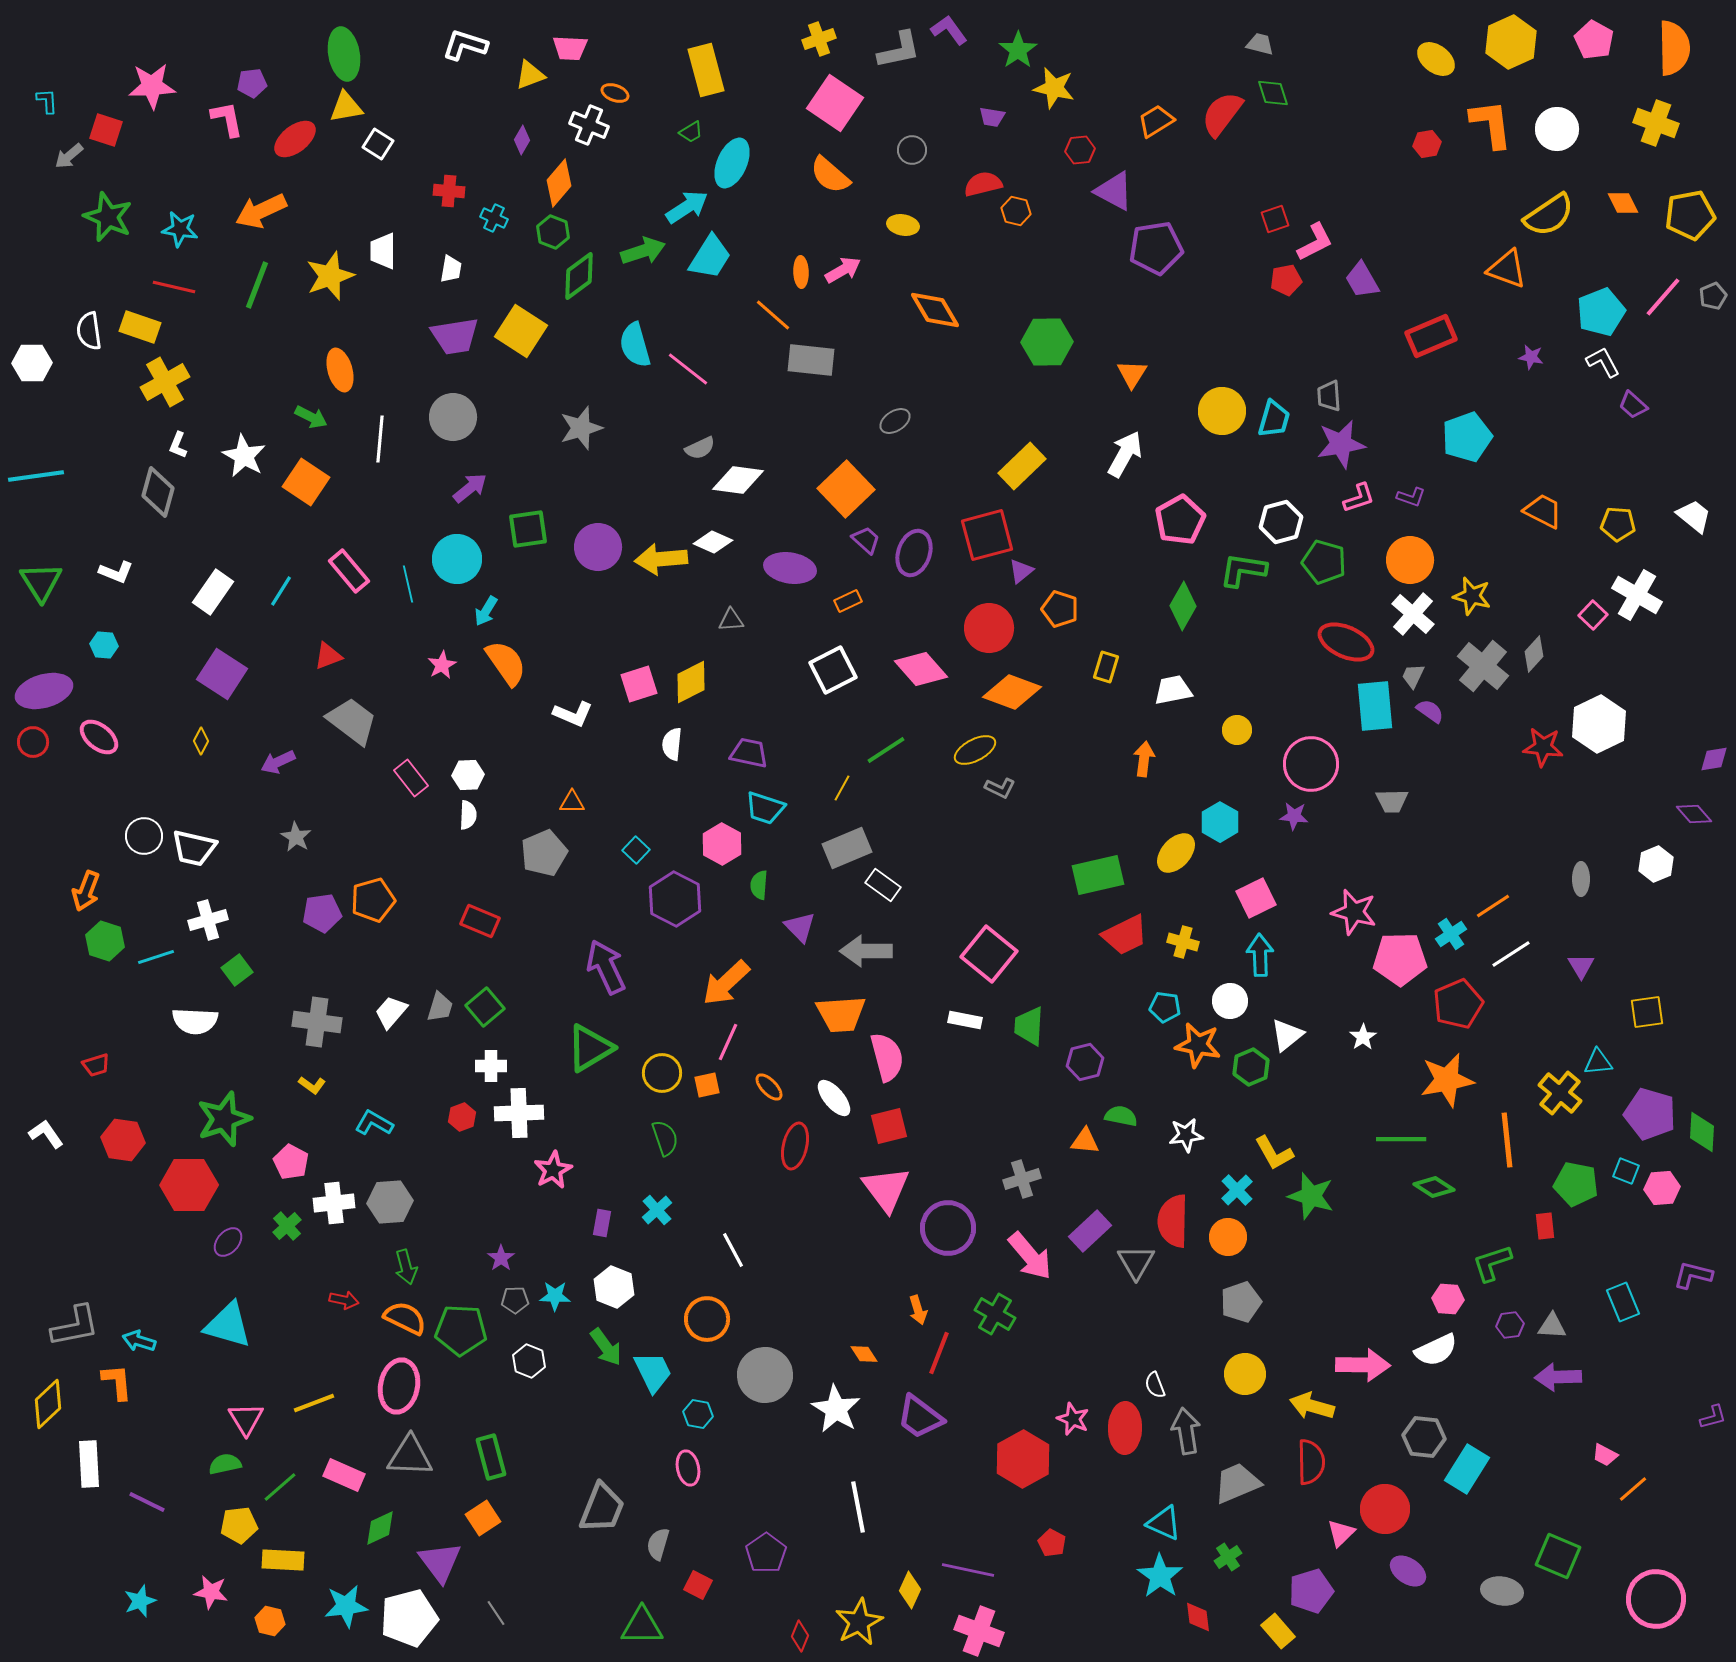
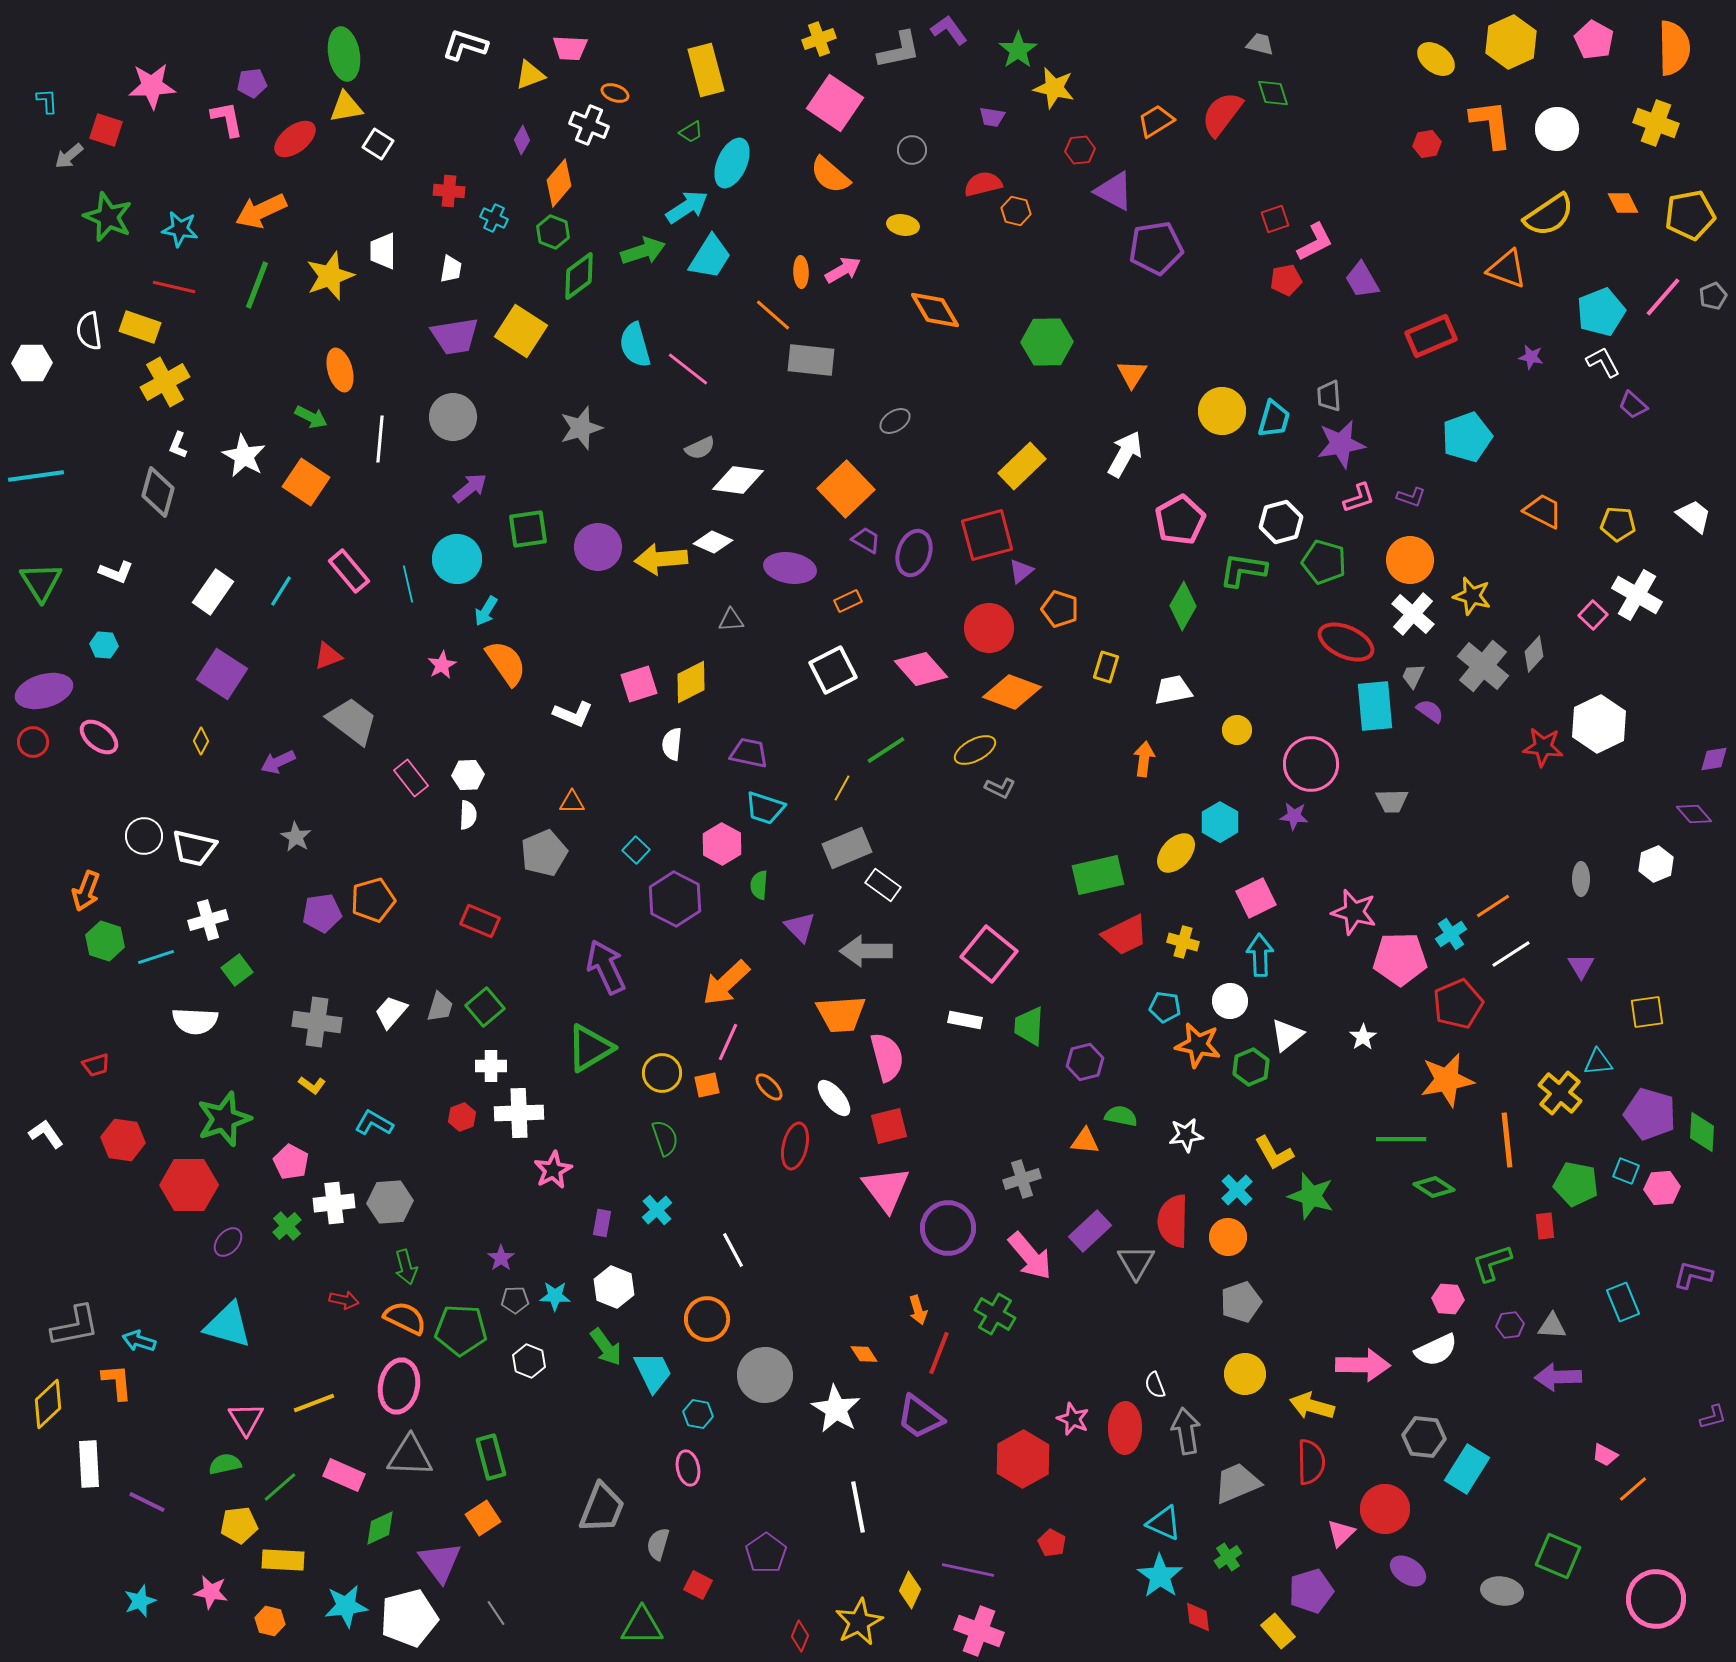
purple trapezoid at (866, 540): rotated 12 degrees counterclockwise
